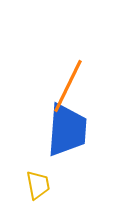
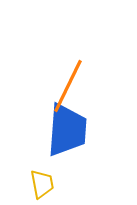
yellow trapezoid: moved 4 px right, 1 px up
